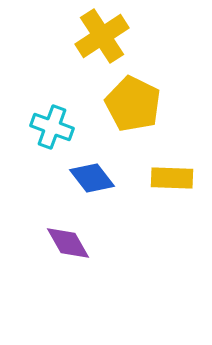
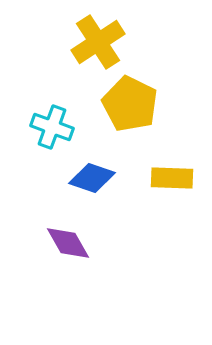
yellow cross: moved 4 px left, 6 px down
yellow pentagon: moved 3 px left
blue diamond: rotated 33 degrees counterclockwise
